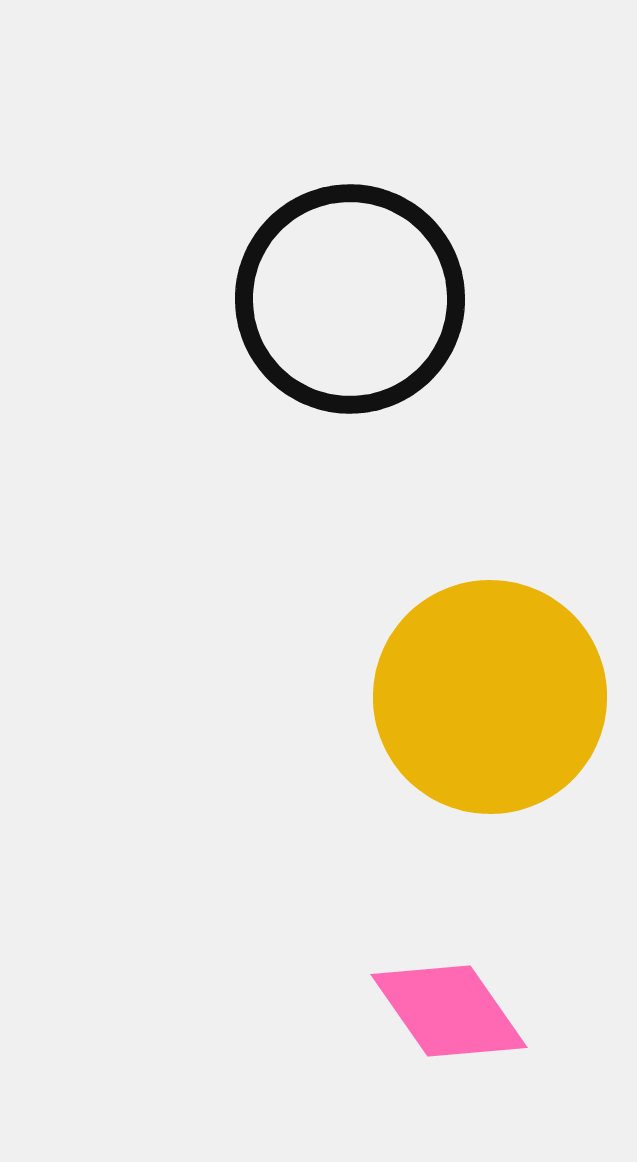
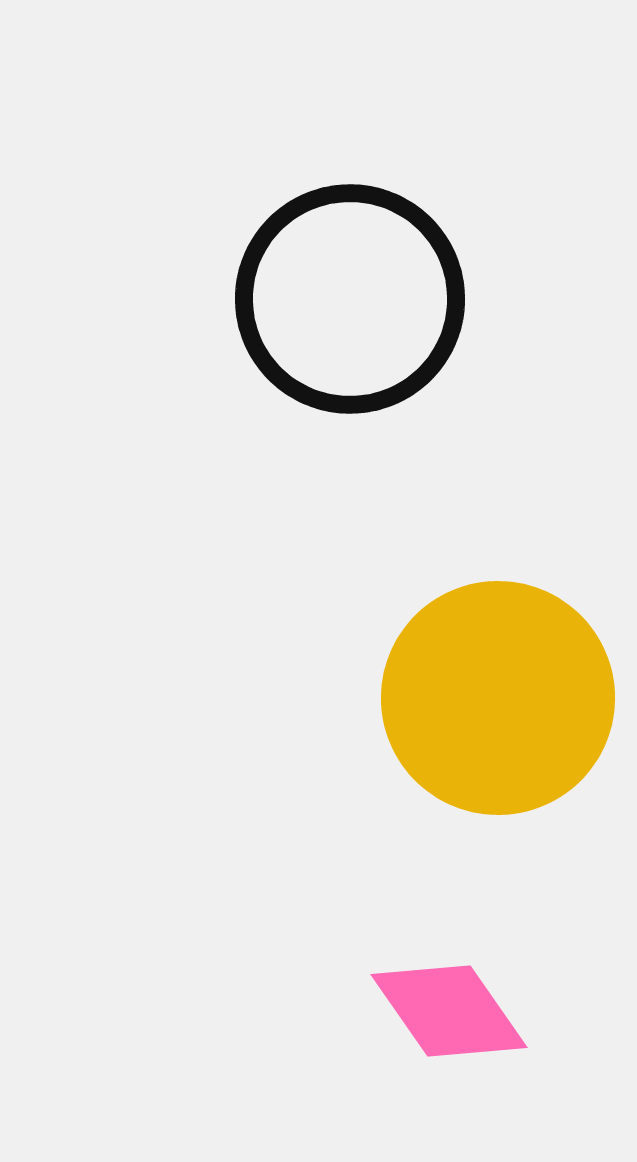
yellow circle: moved 8 px right, 1 px down
